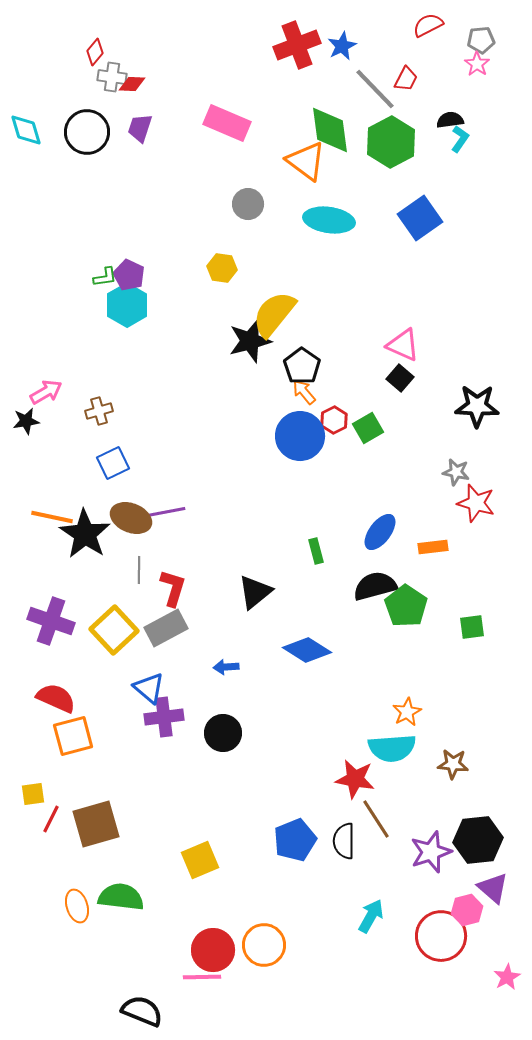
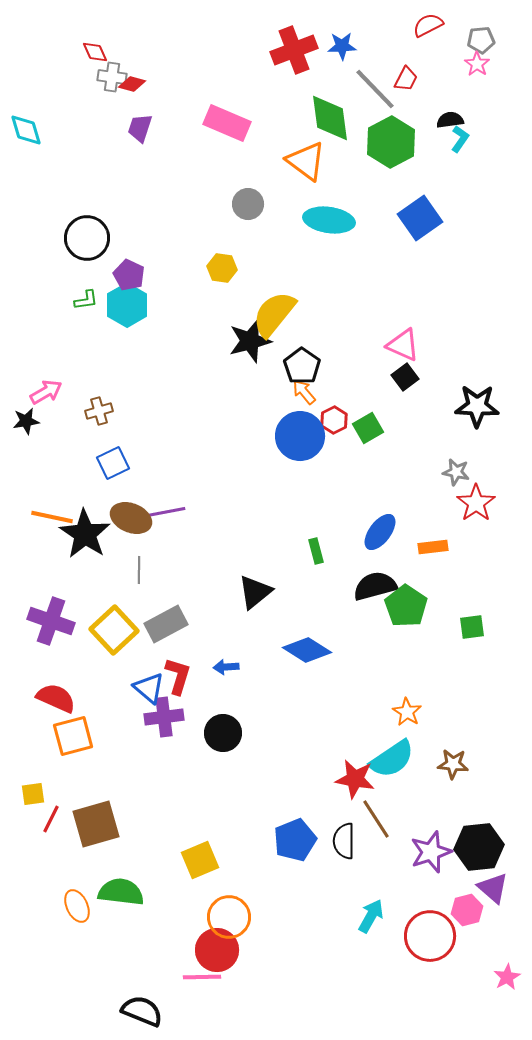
red cross at (297, 45): moved 3 px left, 5 px down
blue star at (342, 46): rotated 24 degrees clockwise
red diamond at (95, 52): rotated 64 degrees counterclockwise
red diamond at (132, 84): rotated 12 degrees clockwise
green diamond at (330, 130): moved 12 px up
black circle at (87, 132): moved 106 px down
green L-shape at (105, 277): moved 19 px left, 23 px down
black square at (400, 378): moved 5 px right, 1 px up; rotated 12 degrees clockwise
red star at (476, 503): rotated 21 degrees clockwise
red L-shape at (173, 588): moved 5 px right, 88 px down
gray rectangle at (166, 628): moved 4 px up
orange star at (407, 712): rotated 12 degrees counterclockwise
cyan semicircle at (392, 748): moved 11 px down; rotated 30 degrees counterclockwise
black hexagon at (478, 840): moved 1 px right, 7 px down
green semicircle at (121, 897): moved 5 px up
orange ellipse at (77, 906): rotated 8 degrees counterclockwise
red circle at (441, 936): moved 11 px left
orange circle at (264, 945): moved 35 px left, 28 px up
red circle at (213, 950): moved 4 px right
